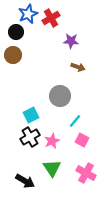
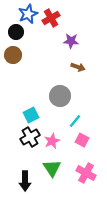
black arrow: rotated 60 degrees clockwise
